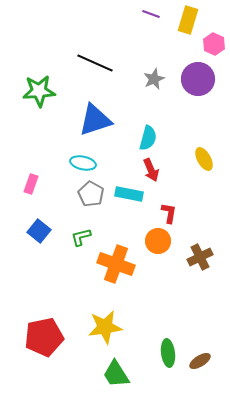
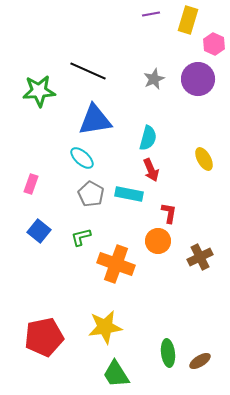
purple line: rotated 30 degrees counterclockwise
black line: moved 7 px left, 8 px down
blue triangle: rotated 9 degrees clockwise
cyan ellipse: moved 1 px left, 5 px up; rotated 30 degrees clockwise
